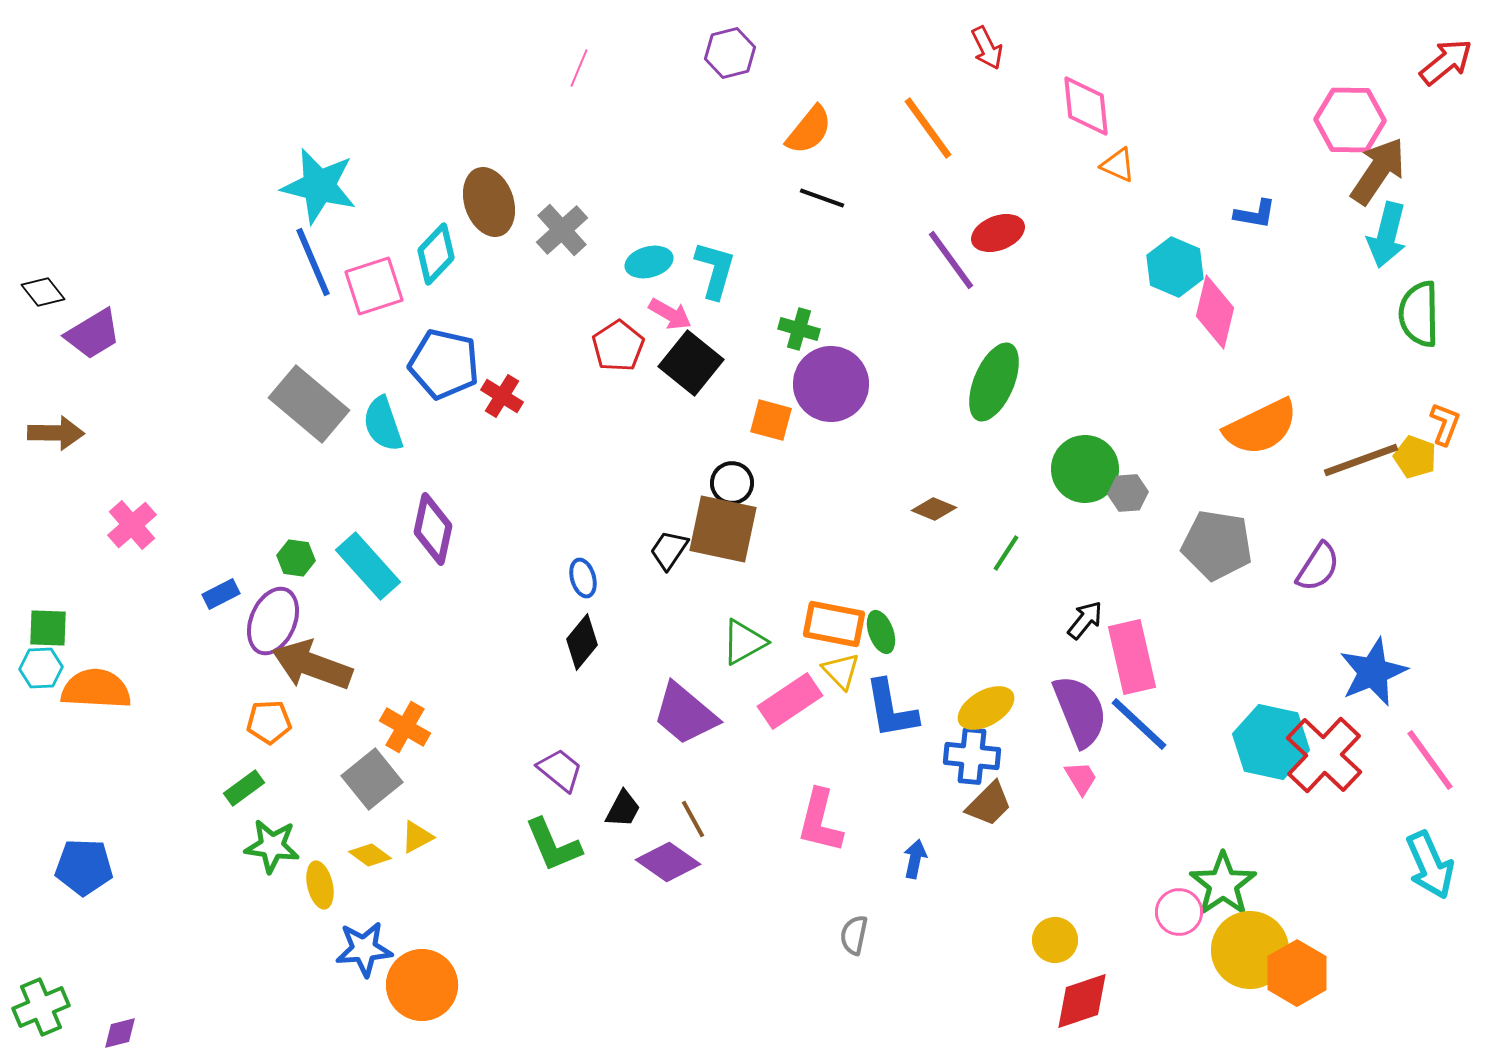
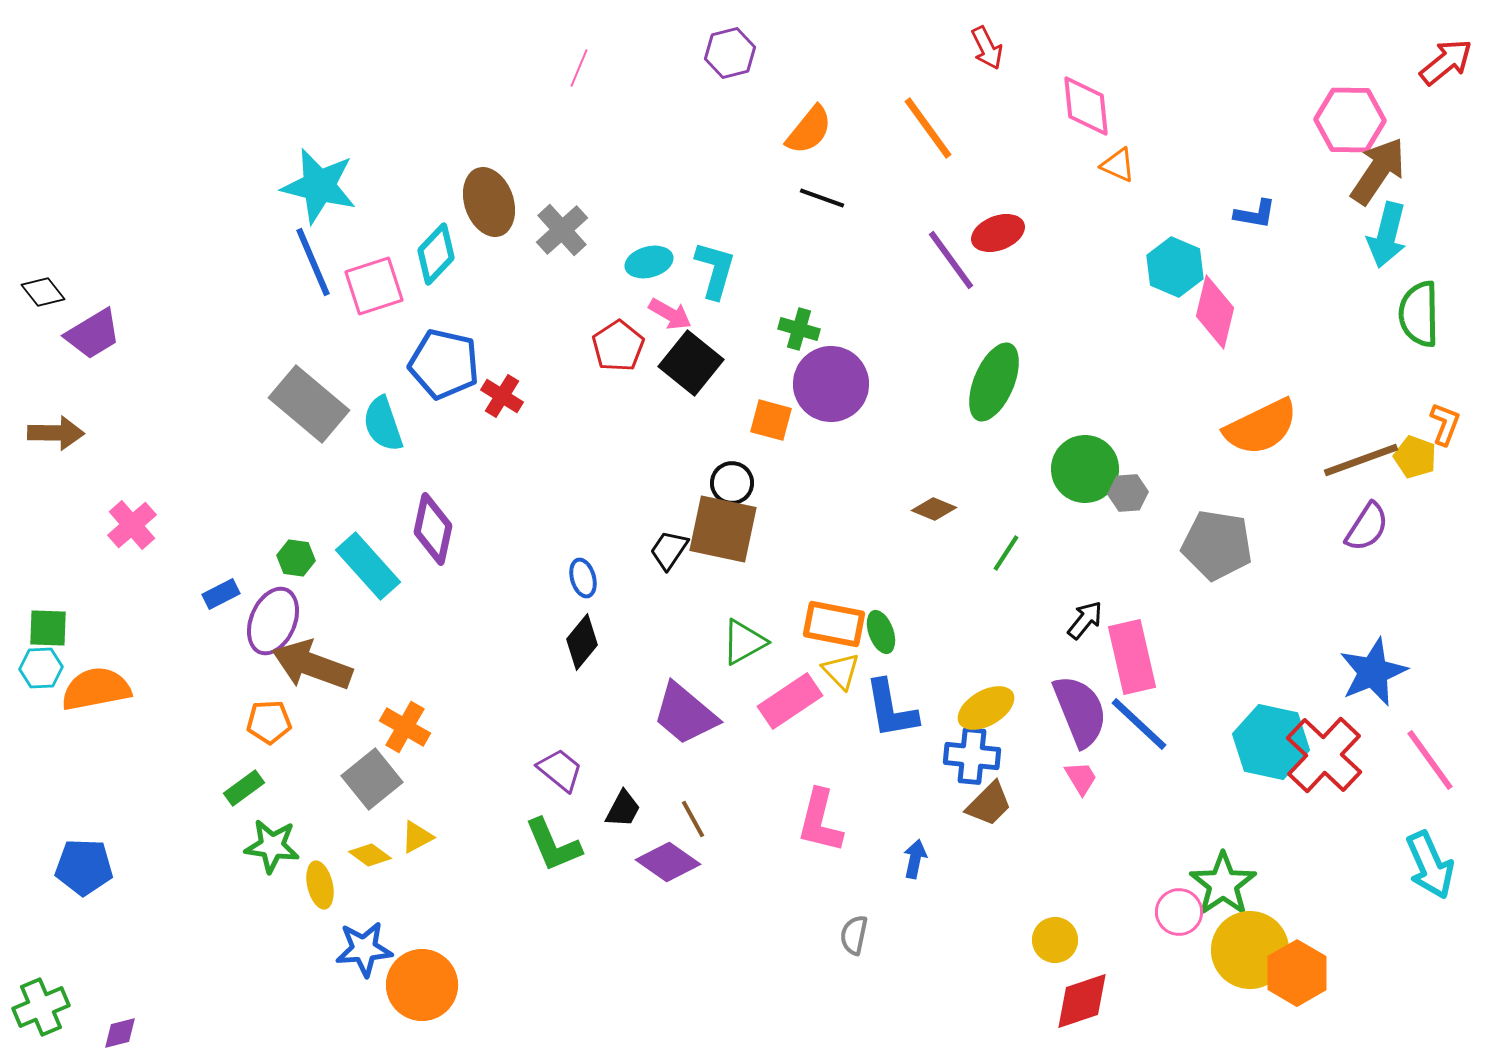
purple semicircle at (1318, 567): moved 49 px right, 40 px up
orange semicircle at (96, 689): rotated 14 degrees counterclockwise
